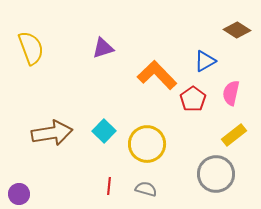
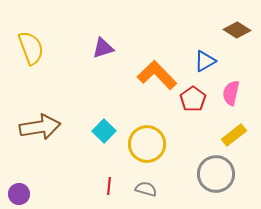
brown arrow: moved 12 px left, 6 px up
